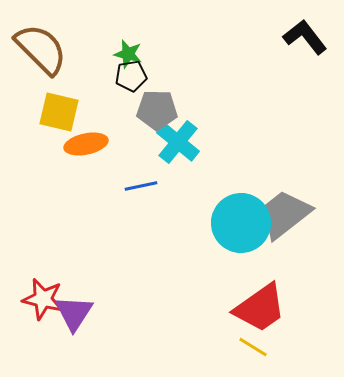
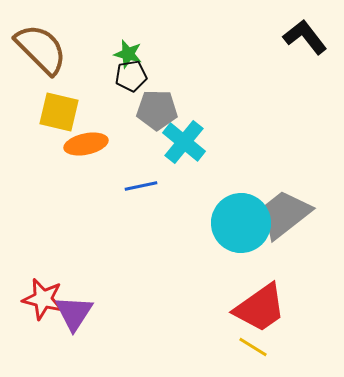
cyan cross: moved 6 px right
